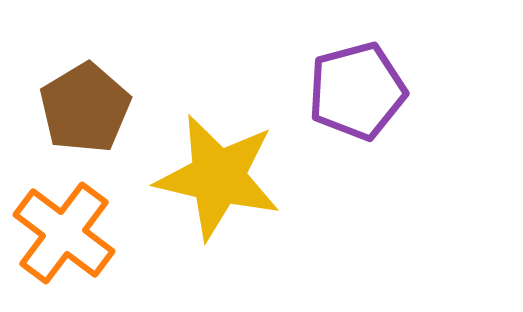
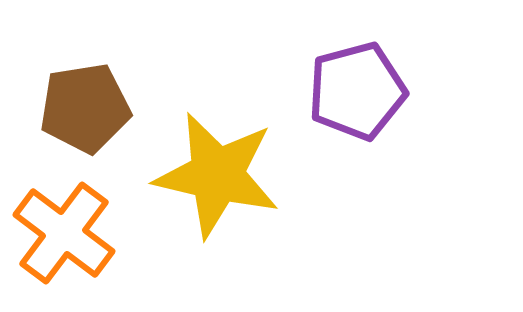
brown pentagon: rotated 22 degrees clockwise
yellow star: moved 1 px left, 2 px up
